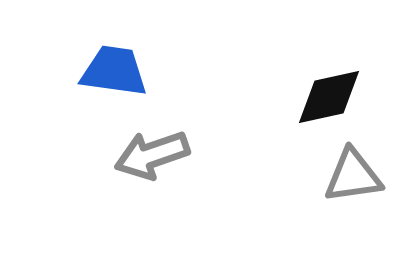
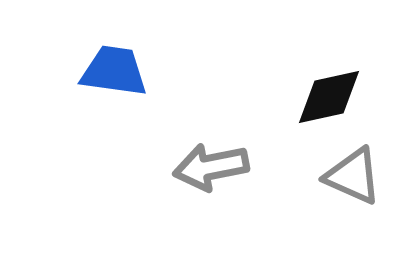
gray arrow: moved 59 px right, 12 px down; rotated 8 degrees clockwise
gray triangle: rotated 32 degrees clockwise
